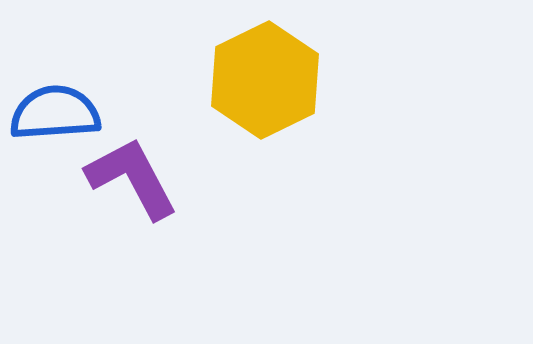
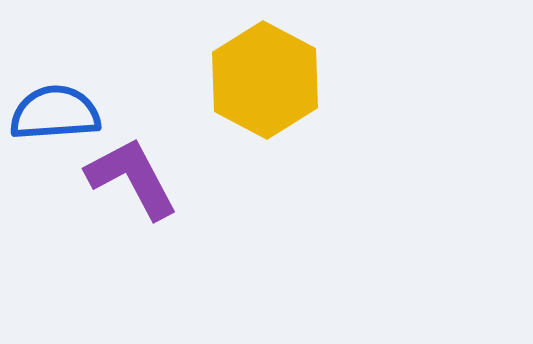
yellow hexagon: rotated 6 degrees counterclockwise
